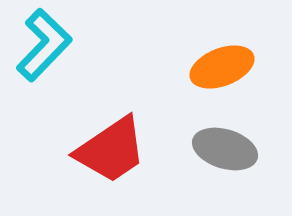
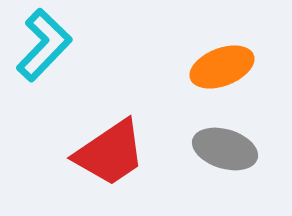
red trapezoid: moved 1 px left, 3 px down
